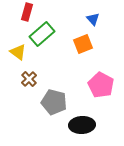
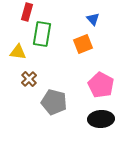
green rectangle: rotated 40 degrees counterclockwise
yellow triangle: rotated 30 degrees counterclockwise
black ellipse: moved 19 px right, 6 px up
